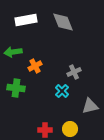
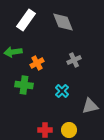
white rectangle: rotated 45 degrees counterclockwise
orange cross: moved 2 px right, 3 px up
gray cross: moved 12 px up
green cross: moved 8 px right, 3 px up
yellow circle: moved 1 px left, 1 px down
